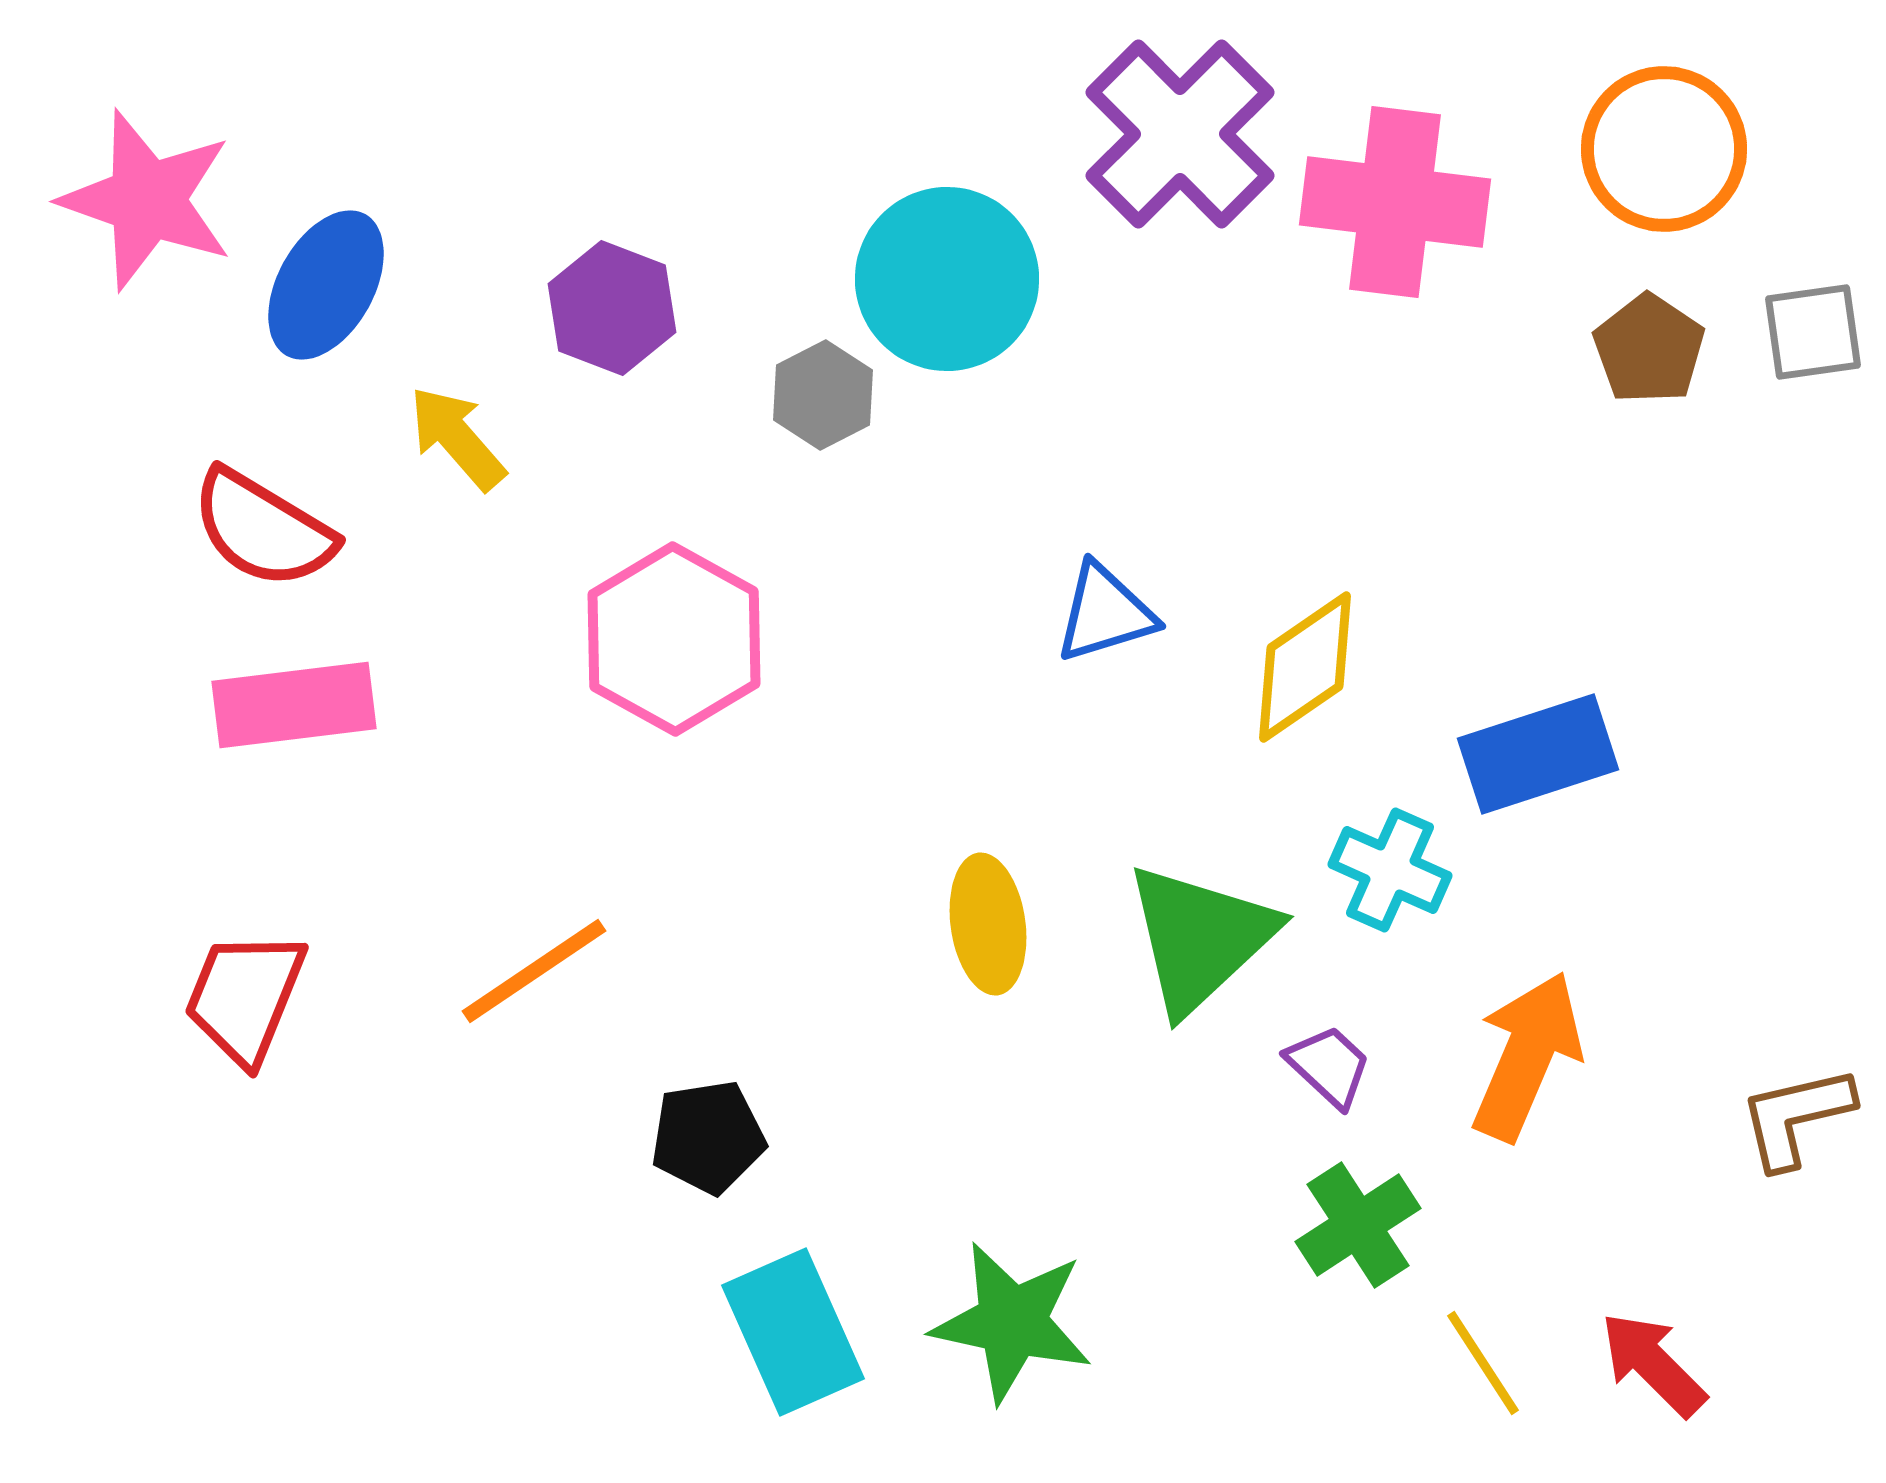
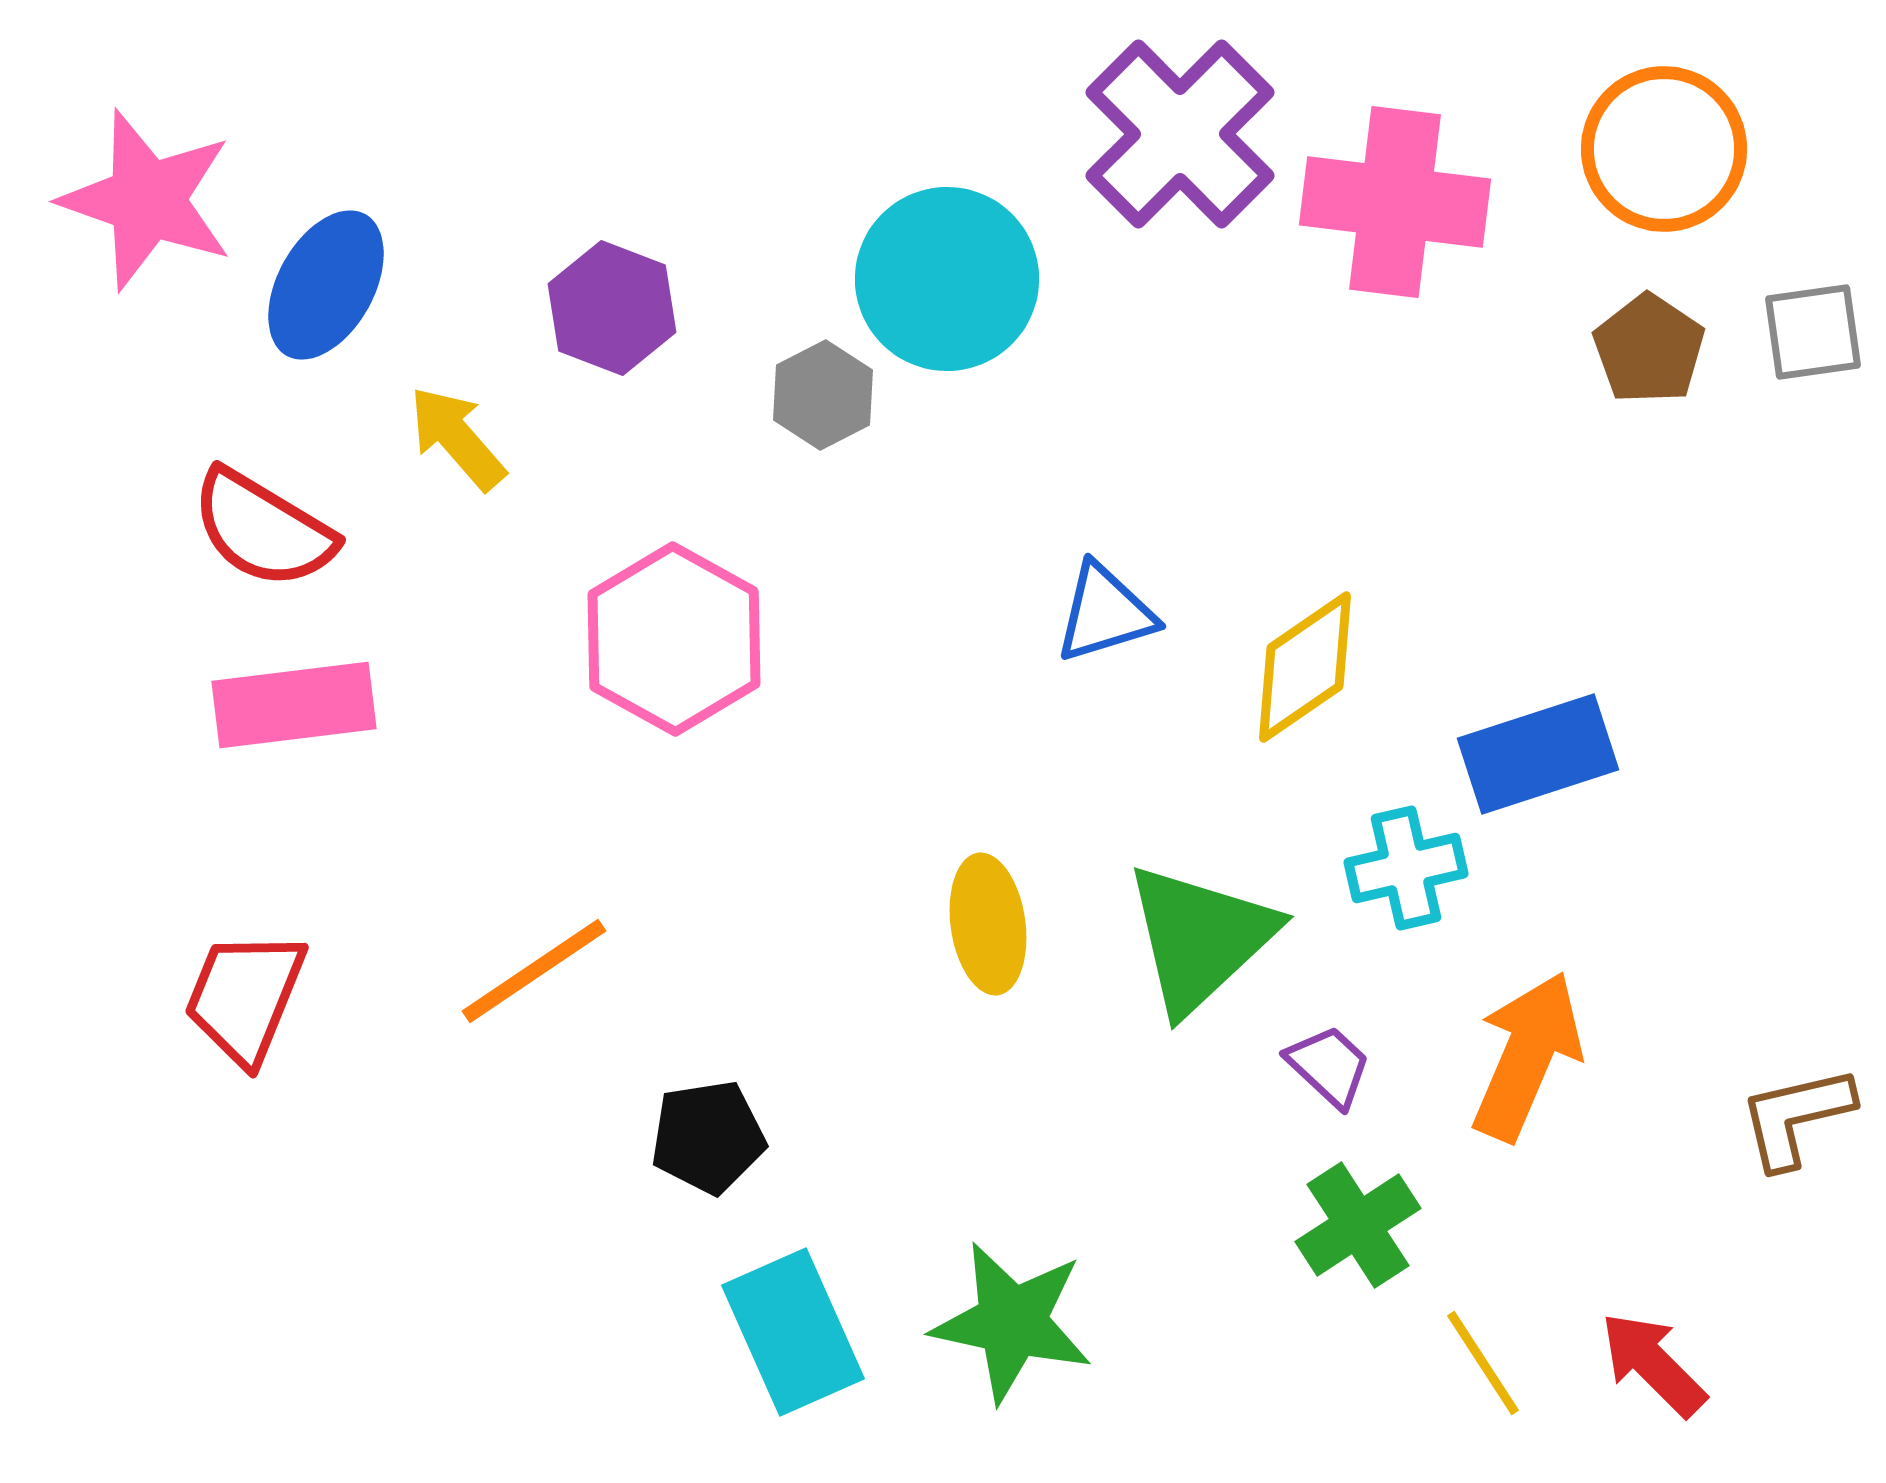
cyan cross: moved 16 px right, 2 px up; rotated 37 degrees counterclockwise
